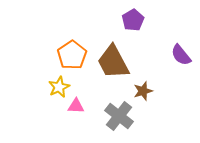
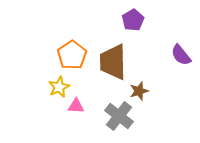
brown trapezoid: rotated 27 degrees clockwise
brown star: moved 4 px left
